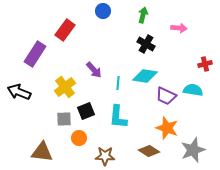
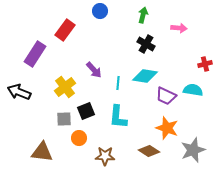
blue circle: moved 3 px left
